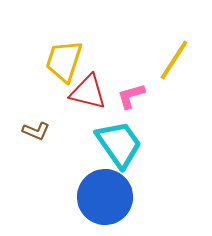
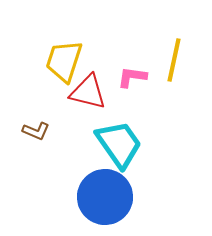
yellow line: rotated 21 degrees counterclockwise
pink L-shape: moved 1 px right, 19 px up; rotated 24 degrees clockwise
